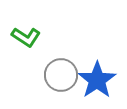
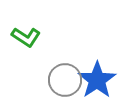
gray circle: moved 4 px right, 5 px down
